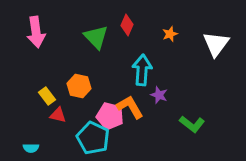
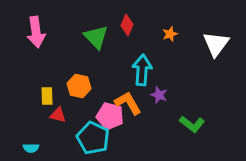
yellow rectangle: rotated 36 degrees clockwise
orange L-shape: moved 2 px left, 4 px up
